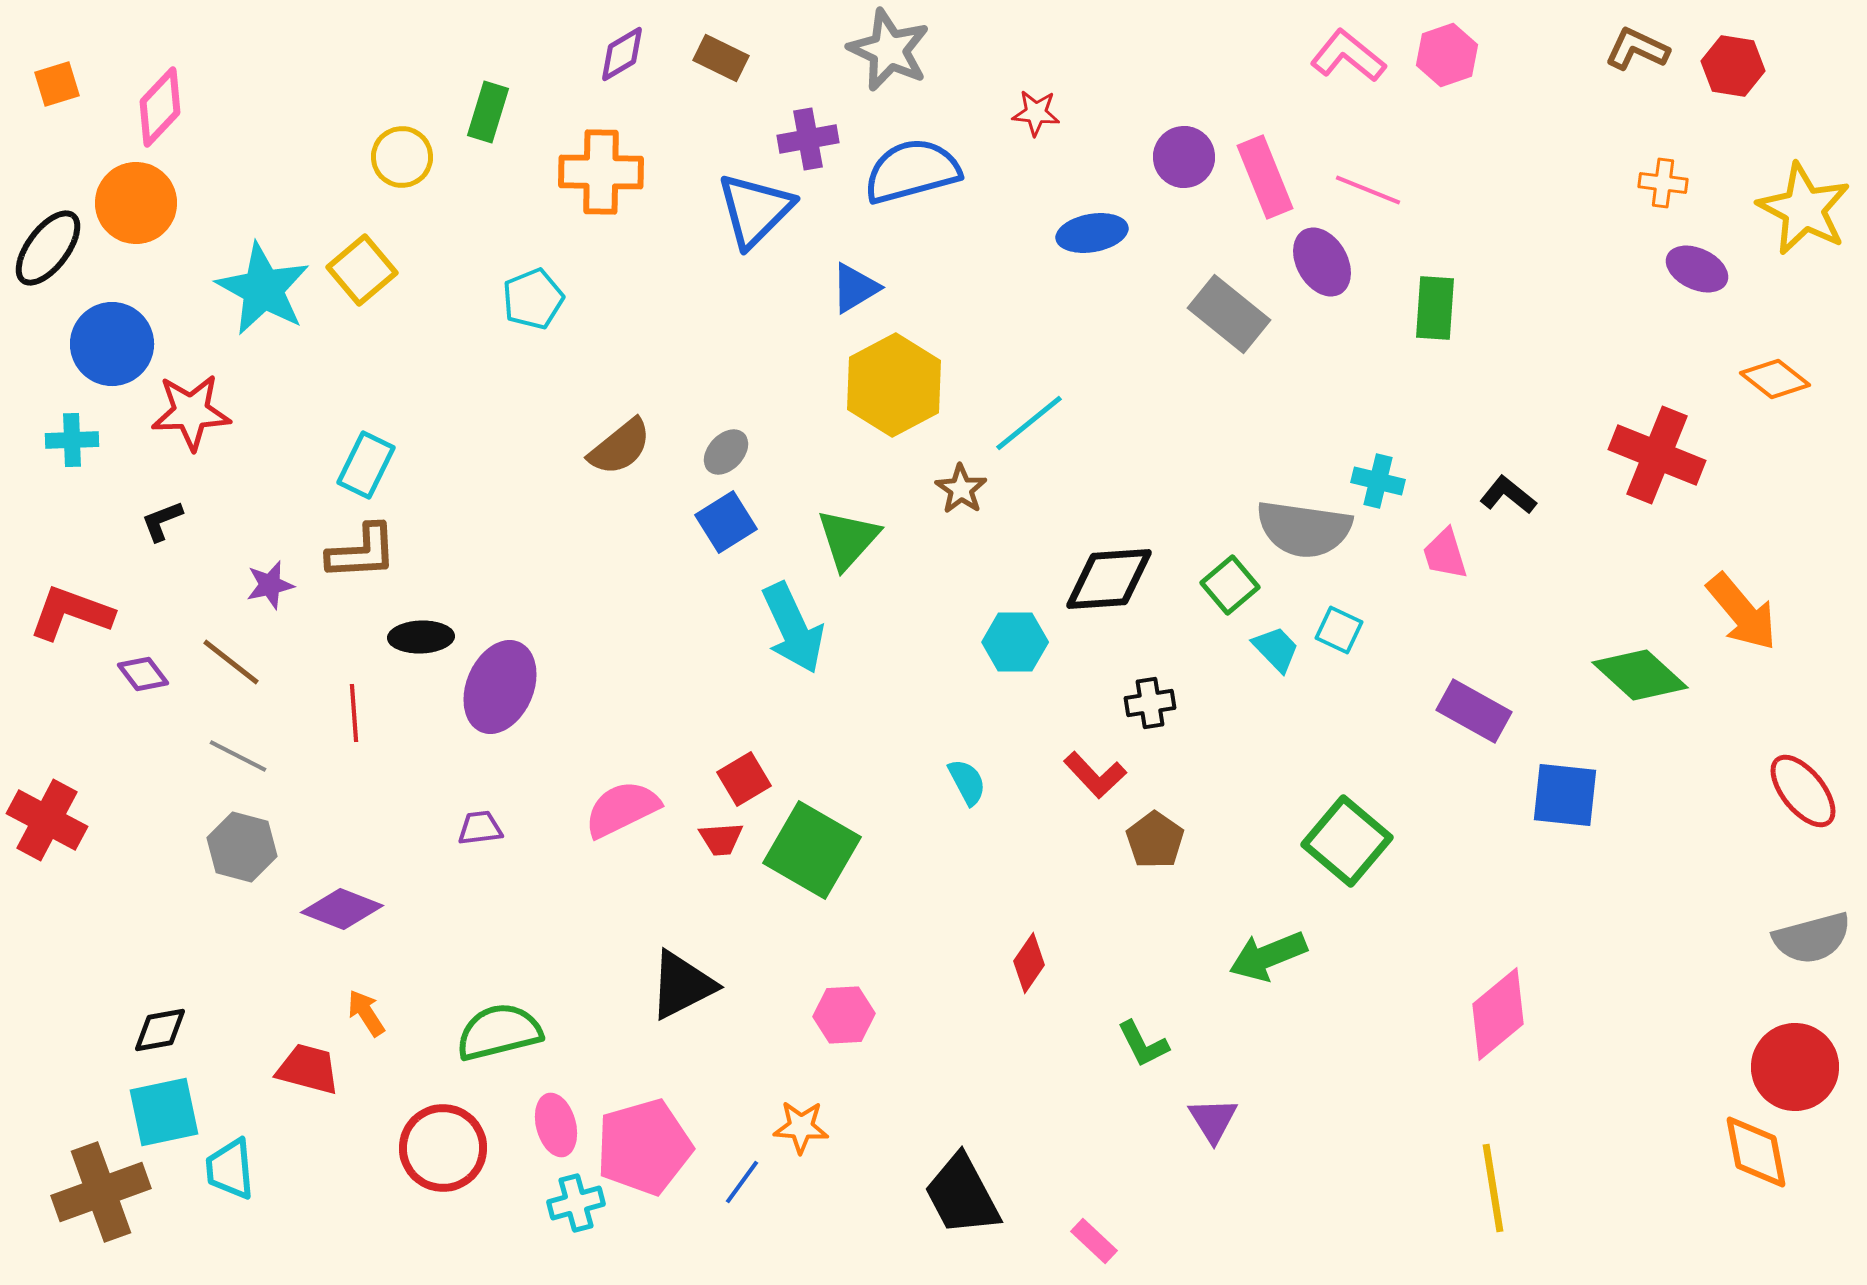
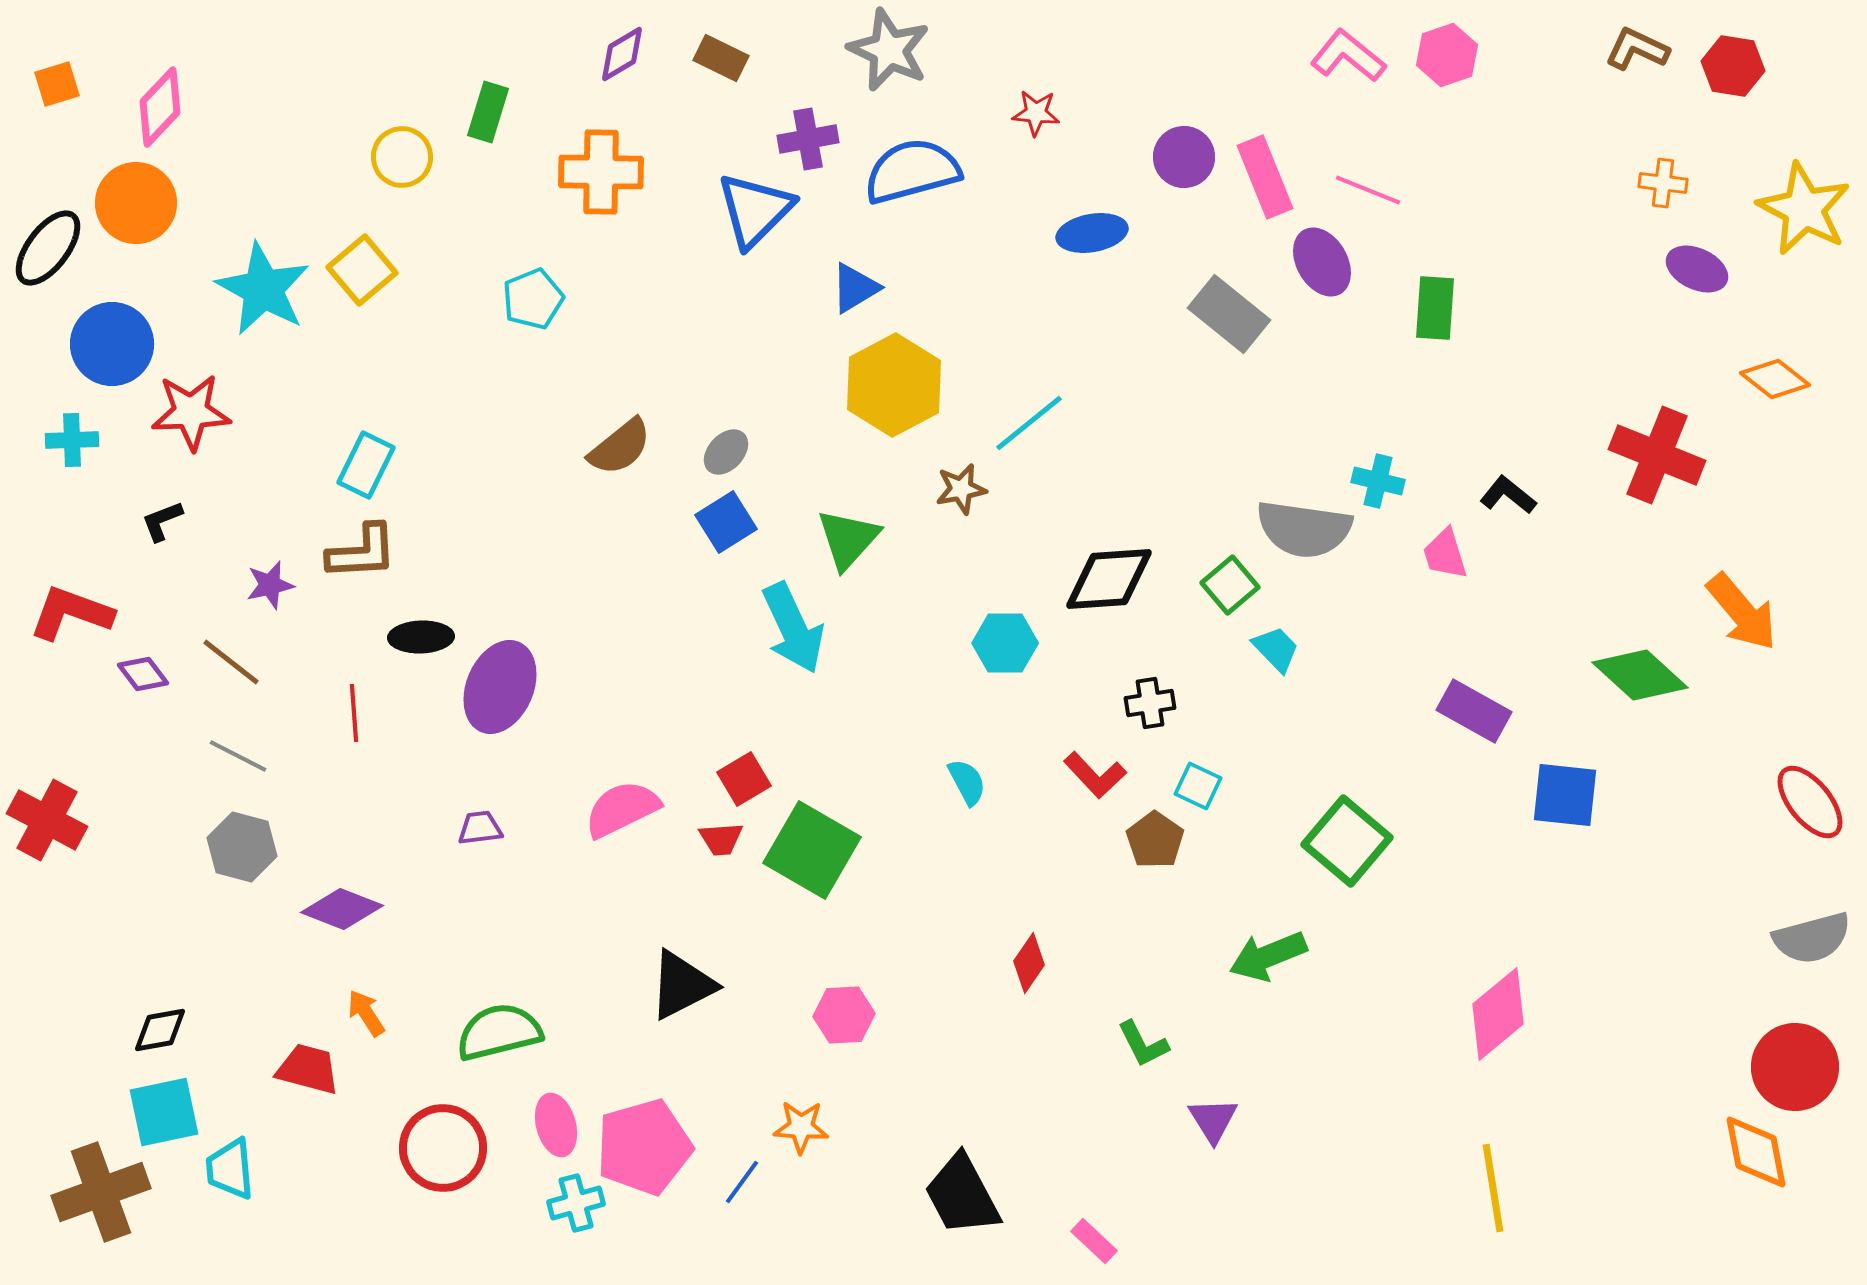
brown star at (961, 489): rotated 27 degrees clockwise
cyan square at (1339, 630): moved 141 px left, 156 px down
cyan hexagon at (1015, 642): moved 10 px left, 1 px down
red ellipse at (1803, 791): moved 7 px right, 11 px down
